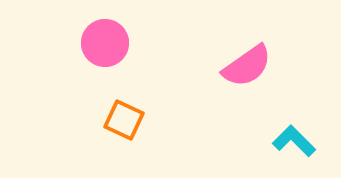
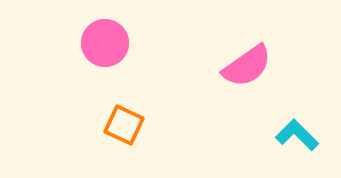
orange square: moved 5 px down
cyan L-shape: moved 3 px right, 6 px up
